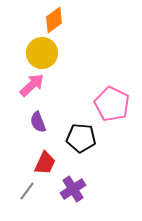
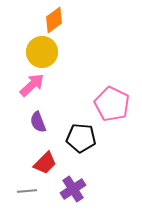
yellow circle: moved 1 px up
red trapezoid: rotated 20 degrees clockwise
gray line: rotated 48 degrees clockwise
